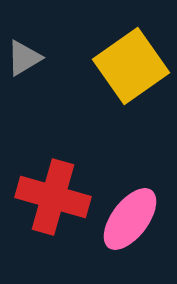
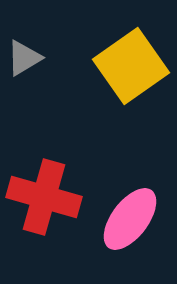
red cross: moved 9 px left
